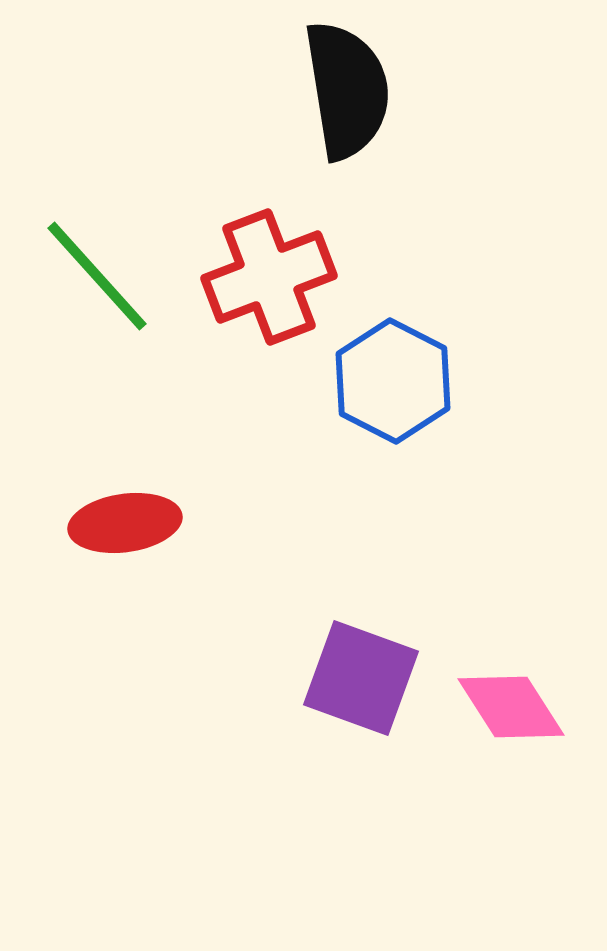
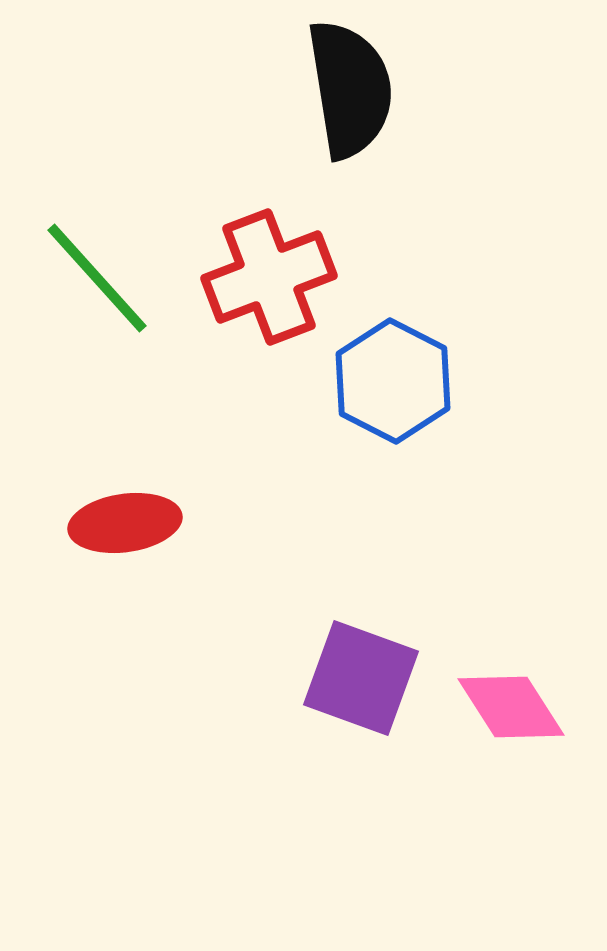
black semicircle: moved 3 px right, 1 px up
green line: moved 2 px down
